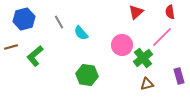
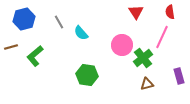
red triangle: rotated 21 degrees counterclockwise
pink line: rotated 20 degrees counterclockwise
